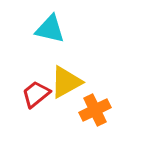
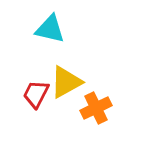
red trapezoid: rotated 24 degrees counterclockwise
orange cross: moved 1 px right, 2 px up
